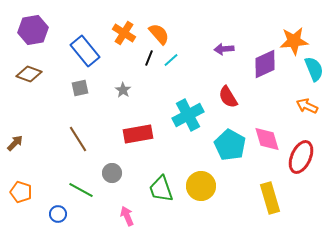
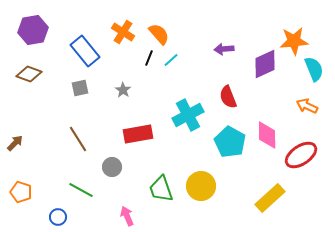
orange cross: moved 1 px left, 1 px up
red semicircle: rotated 10 degrees clockwise
pink diamond: moved 4 px up; rotated 16 degrees clockwise
cyan pentagon: moved 3 px up
red ellipse: moved 2 px up; rotated 32 degrees clockwise
gray circle: moved 6 px up
yellow rectangle: rotated 64 degrees clockwise
blue circle: moved 3 px down
